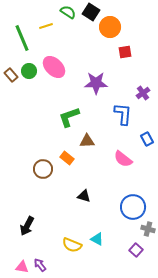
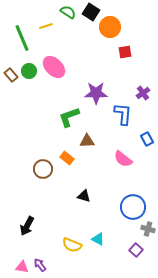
purple star: moved 10 px down
cyan triangle: moved 1 px right
